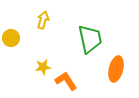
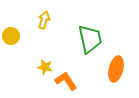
yellow arrow: moved 1 px right
yellow circle: moved 2 px up
yellow star: moved 2 px right; rotated 21 degrees clockwise
